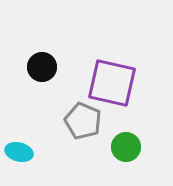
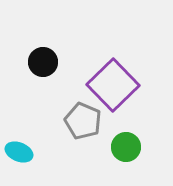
black circle: moved 1 px right, 5 px up
purple square: moved 1 px right, 2 px down; rotated 33 degrees clockwise
cyan ellipse: rotated 8 degrees clockwise
